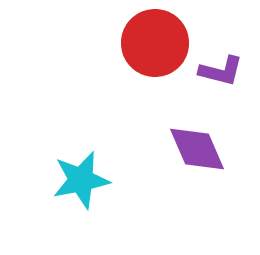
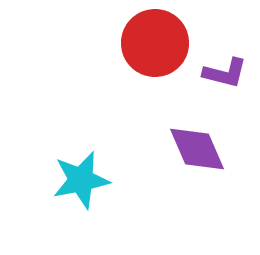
purple L-shape: moved 4 px right, 2 px down
